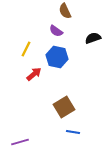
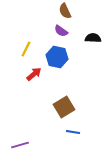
purple semicircle: moved 5 px right
black semicircle: rotated 21 degrees clockwise
purple line: moved 3 px down
